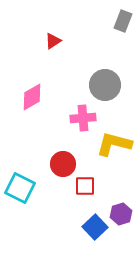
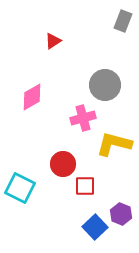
pink cross: rotated 10 degrees counterclockwise
purple hexagon: rotated 20 degrees counterclockwise
